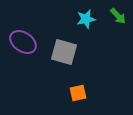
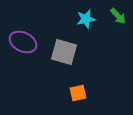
purple ellipse: rotated 8 degrees counterclockwise
